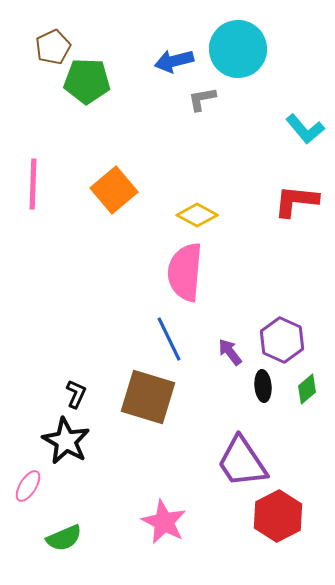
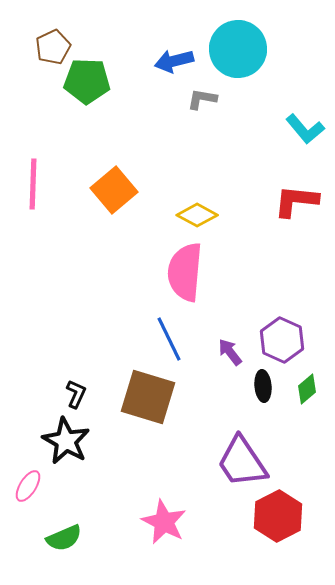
gray L-shape: rotated 20 degrees clockwise
